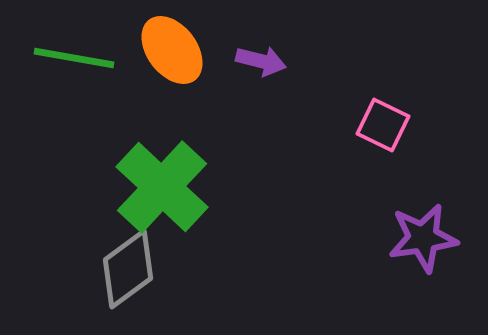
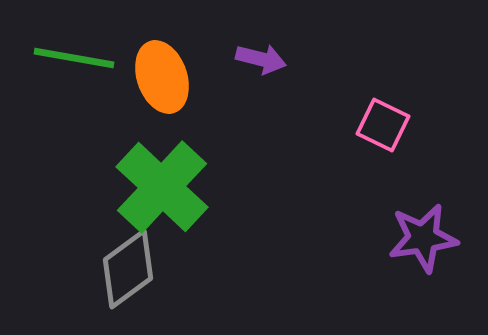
orange ellipse: moved 10 px left, 27 px down; rotated 18 degrees clockwise
purple arrow: moved 2 px up
